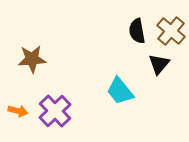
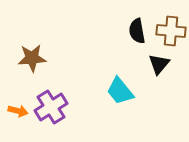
brown cross: rotated 36 degrees counterclockwise
brown star: moved 1 px up
purple cross: moved 4 px left, 4 px up; rotated 12 degrees clockwise
